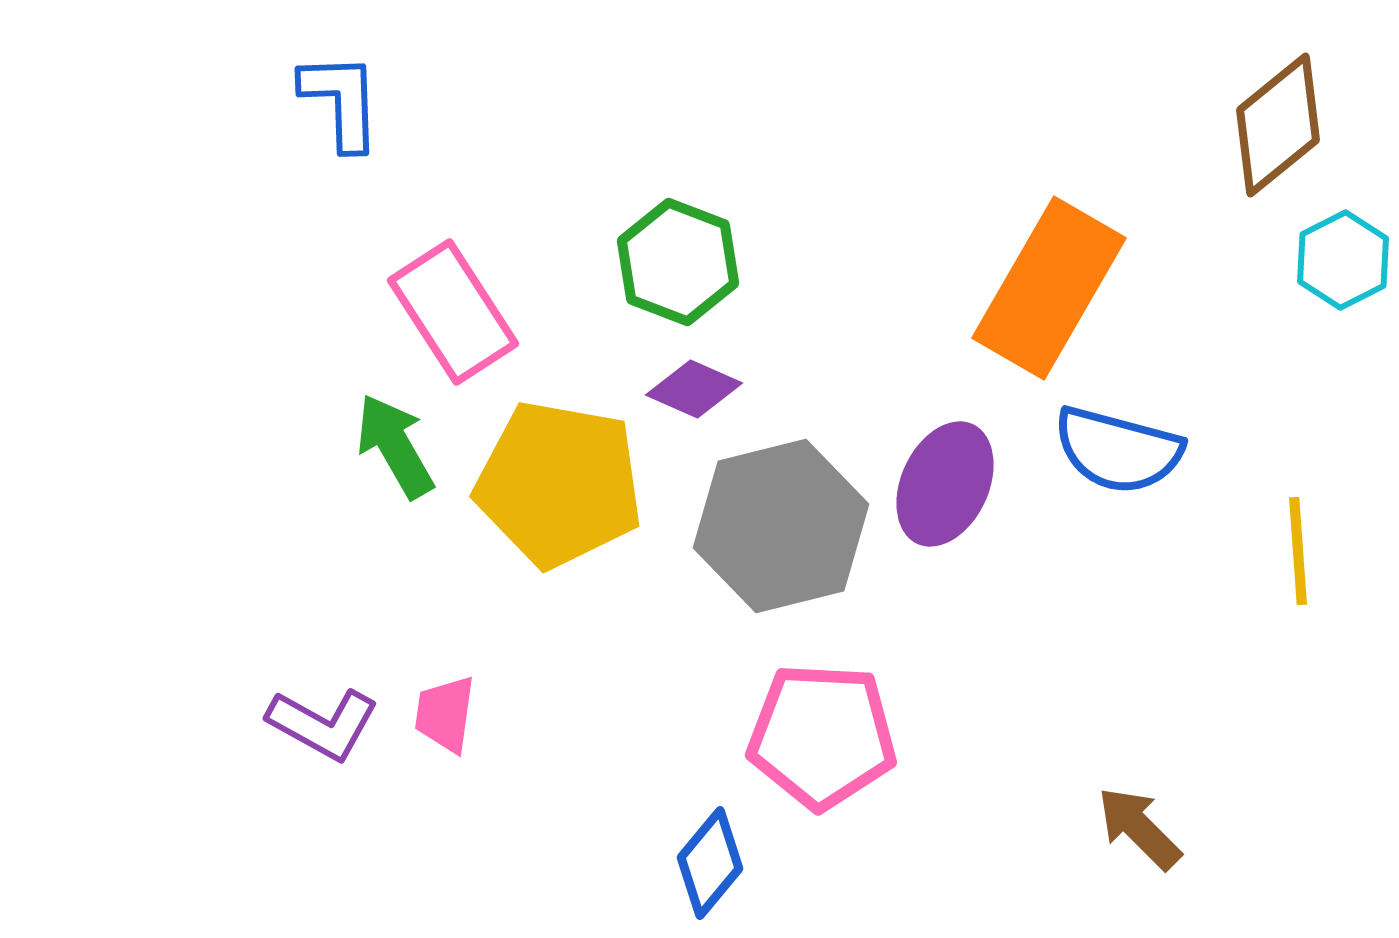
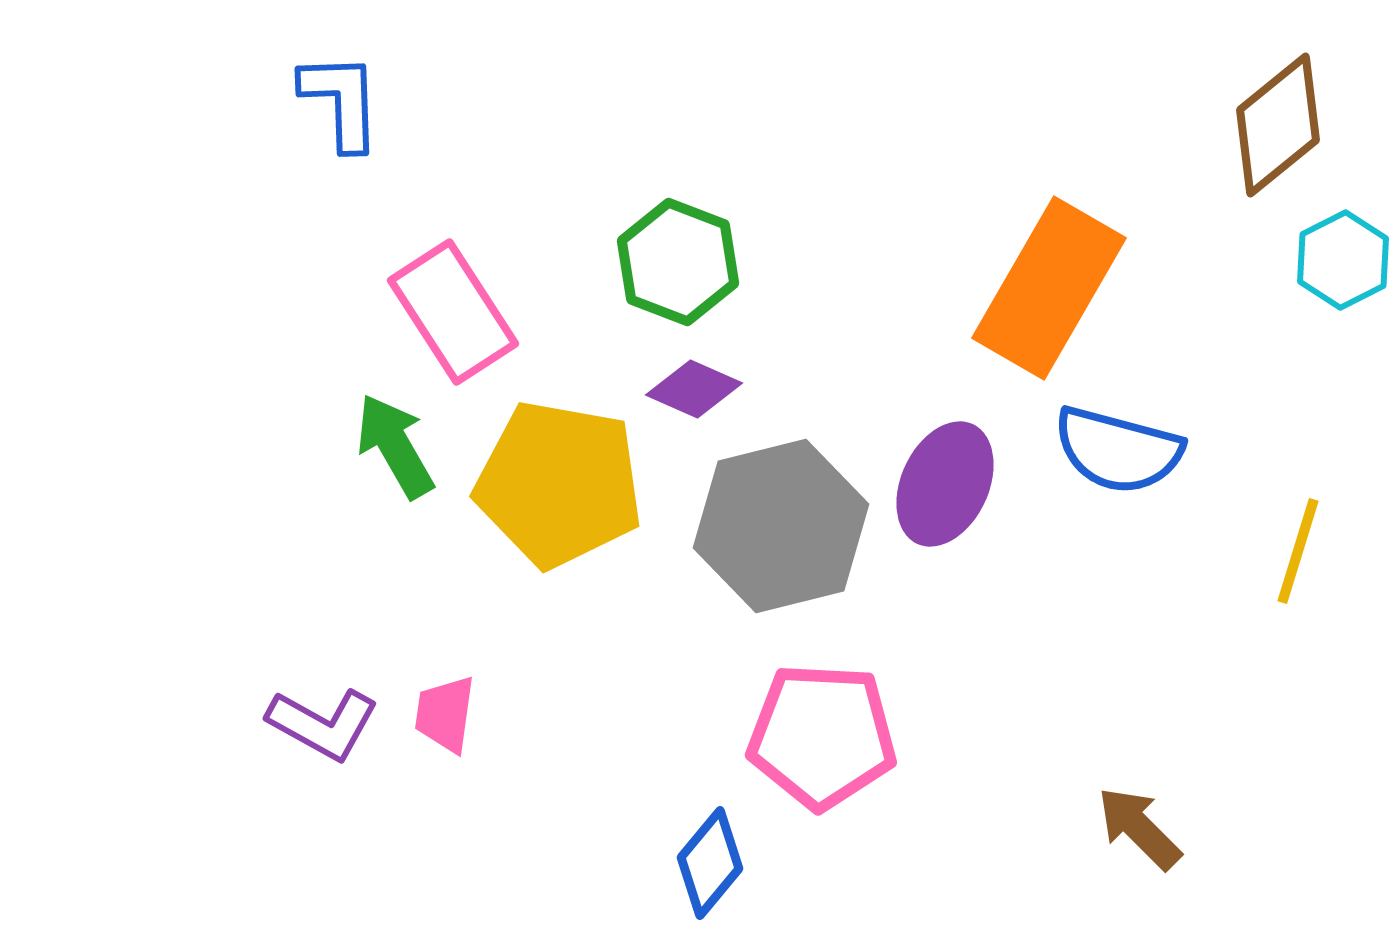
yellow line: rotated 21 degrees clockwise
